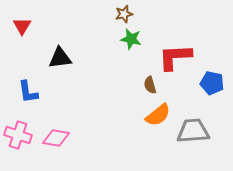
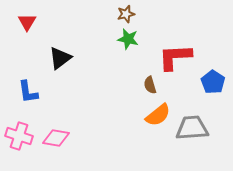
brown star: moved 2 px right
red triangle: moved 5 px right, 4 px up
green star: moved 3 px left
black triangle: rotated 30 degrees counterclockwise
blue pentagon: moved 1 px right, 1 px up; rotated 20 degrees clockwise
gray trapezoid: moved 1 px left, 3 px up
pink cross: moved 1 px right, 1 px down
